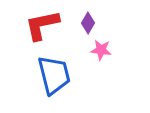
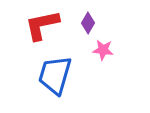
pink star: moved 2 px right
blue trapezoid: moved 1 px right; rotated 150 degrees counterclockwise
